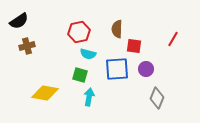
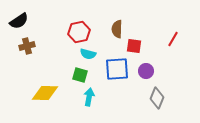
purple circle: moved 2 px down
yellow diamond: rotated 8 degrees counterclockwise
